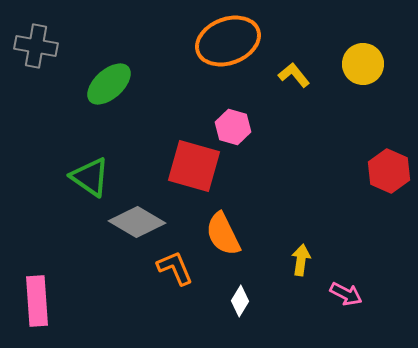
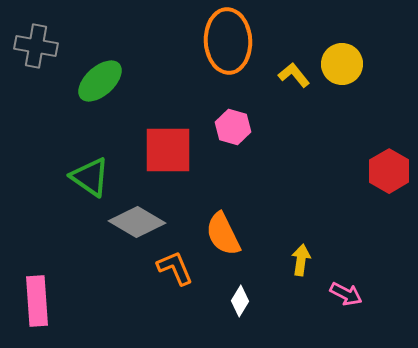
orange ellipse: rotated 72 degrees counterclockwise
yellow circle: moved 21 px left
green ellipse: moved 9 px left, 3 px up
red square: moved 26 px left, 16 px up; rotated 16 degrees counterclockwise
red hexagon: rotated 6 degrees clockwise
